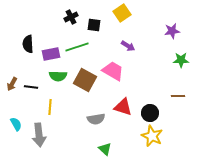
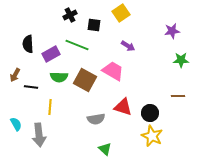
yellow square: moved 1 px left
black cross: moved 1 px left, 2 px up
green line: moved 2 px up; rotated 40 degrees clockwise
purple rectangle: rotated 18 degrees counterclockwise
green semicircle: moved 1 px right, 1 px down
brown arrow: moved 3 px right, 9 px up
